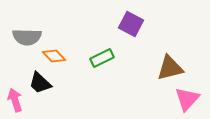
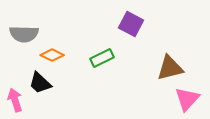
gray semicircle: moved 3 px left, 3 px up
orange diamond: moved 2 px left, 1 px up; rotated 20 degrees counterclockwise
